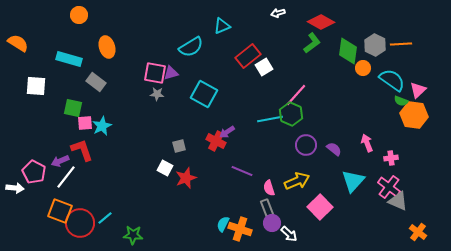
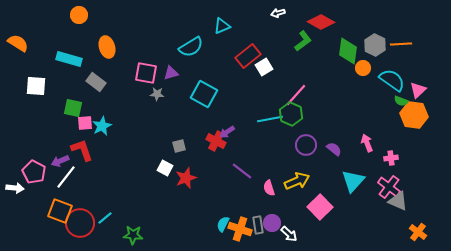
green L-shape at (312, 43): moved 9 px left, 2 px up
pink square at (155, 73): moved 9 px left
purple line at (242, 171): rotated 15 degrees clockwise
gray rectangle at (267, 208): moved 9 px left, 17 px down; rotated 12 degrees clockwise
